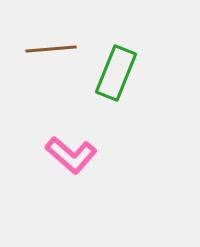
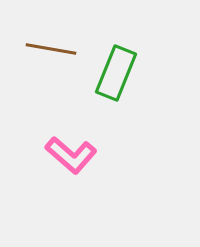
brown line: rotated 15 degrees clockwise
